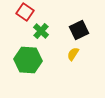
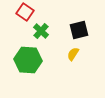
black square: rotated 12 degrees clockwise
